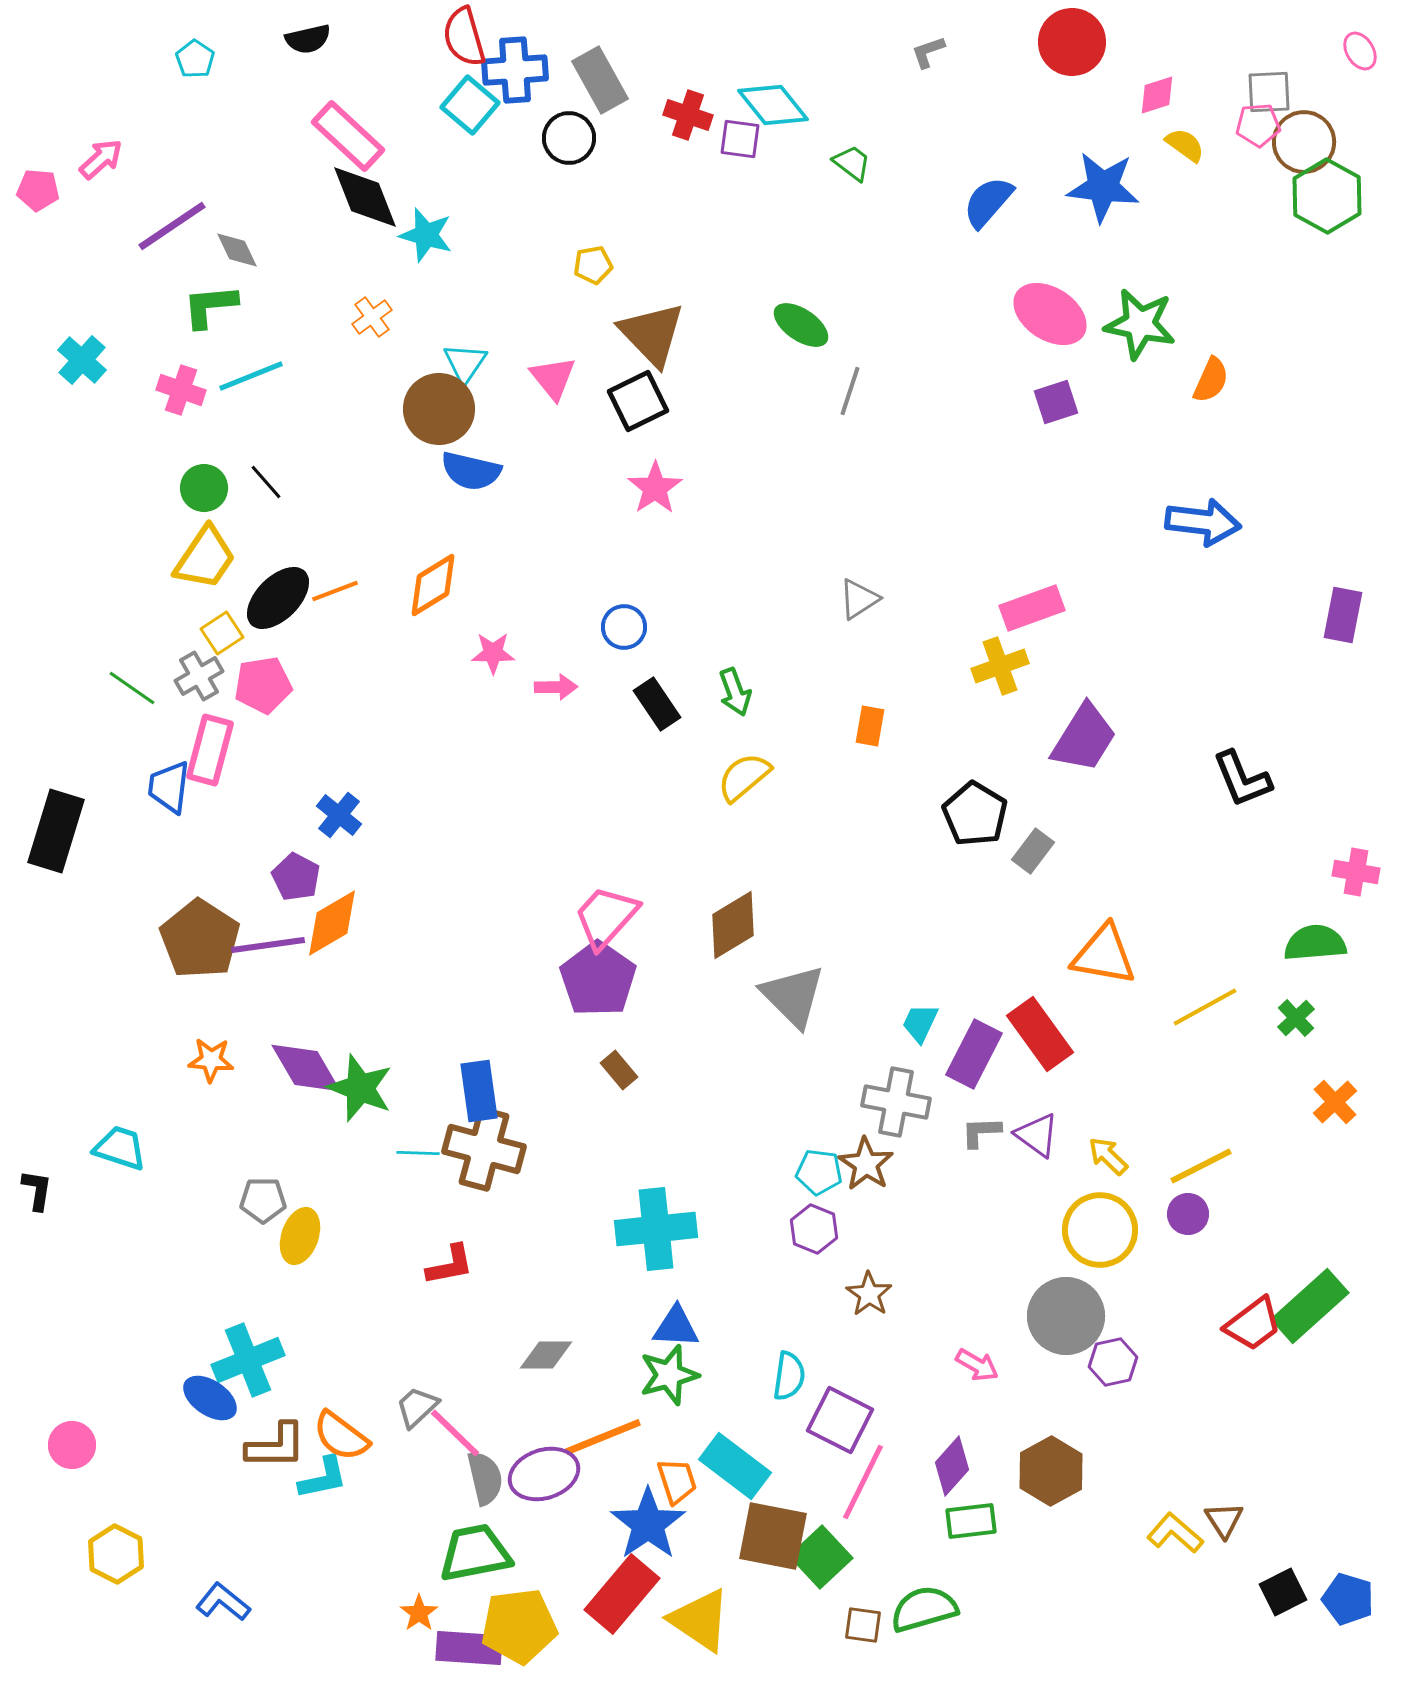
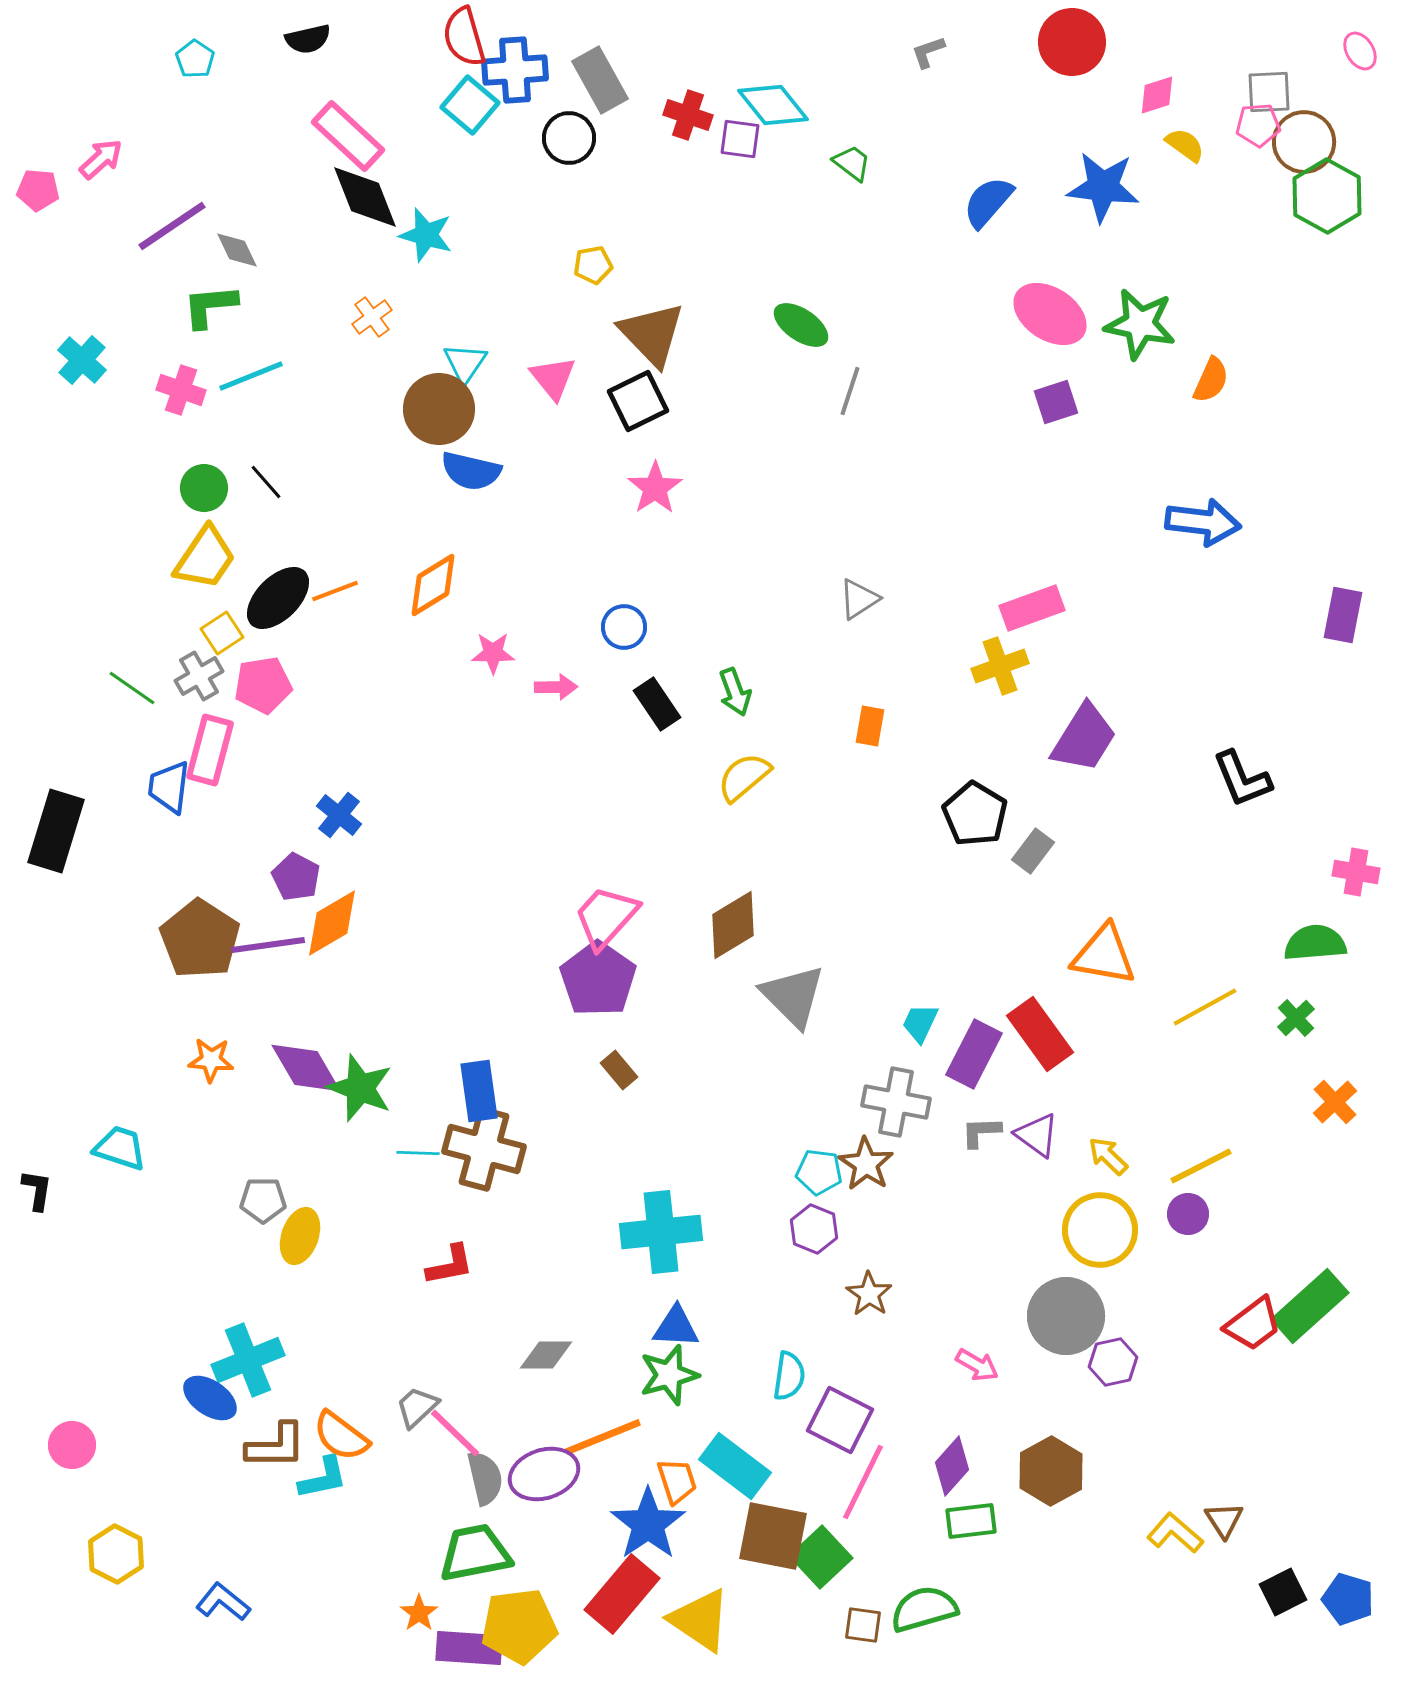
cyan cross at (656, 1229): moved 5 px right, 3 px down
